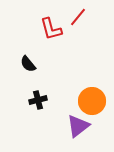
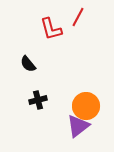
red line: rotated 12 degrees counterclockwise
orange circle: moved 6 px left, 5 px down
